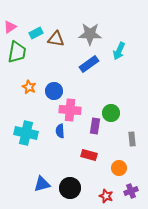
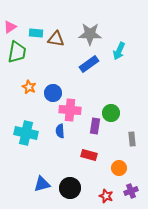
cyan rectangle: rotated 32 degrees clockwise
blue circle: moved 1 px left, 2 px down
